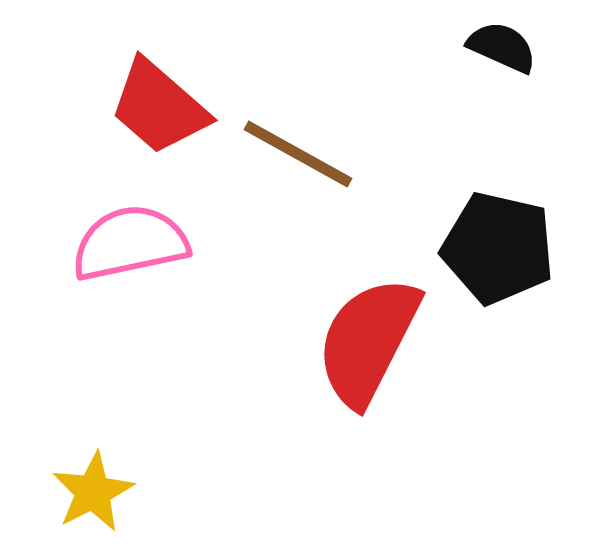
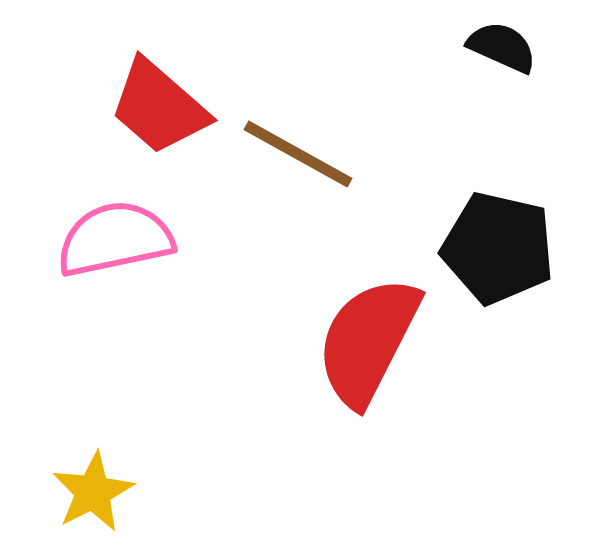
pink semicircle: moved 15 px left, 4 px up
